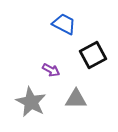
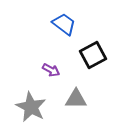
blue trapezoid: rotated 10 degrees clockwise
gray star: moved 5 px down
